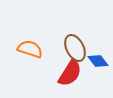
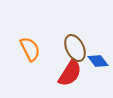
orange semicircle: rotated 45 degrees clockwise
